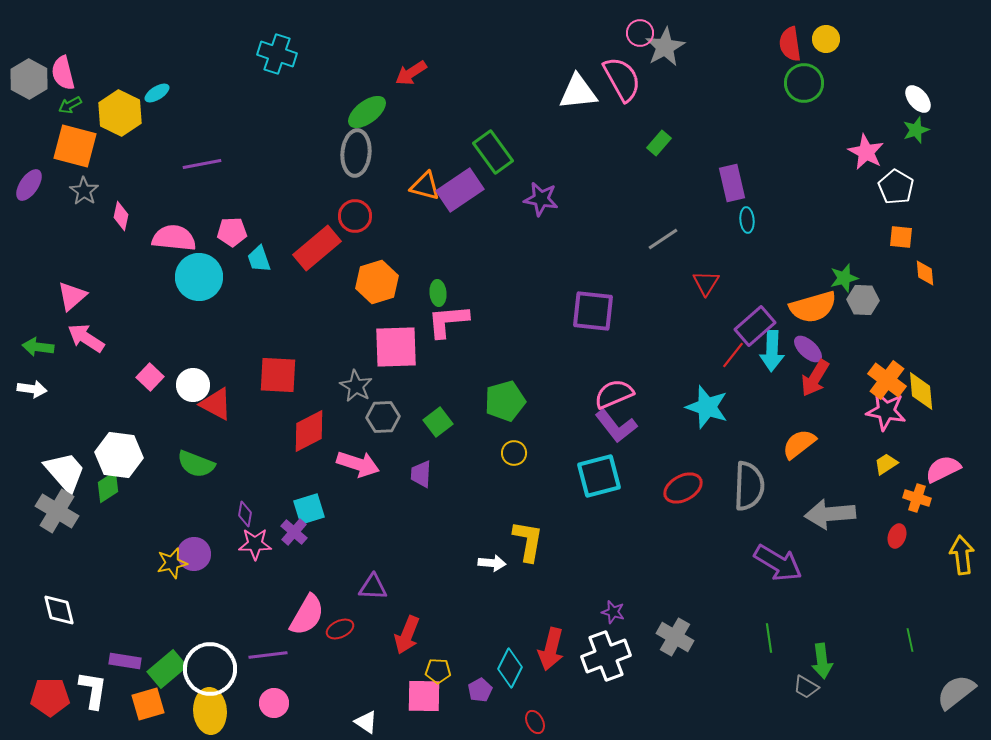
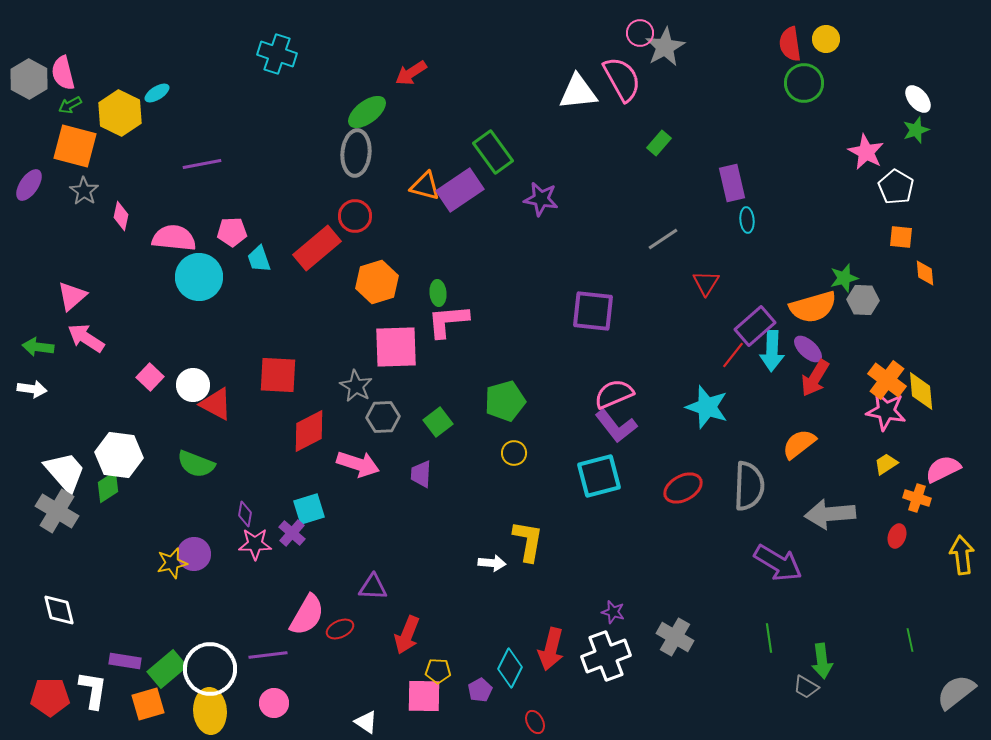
purple cross at (294, 532): moved 2 px left, 1 px down
